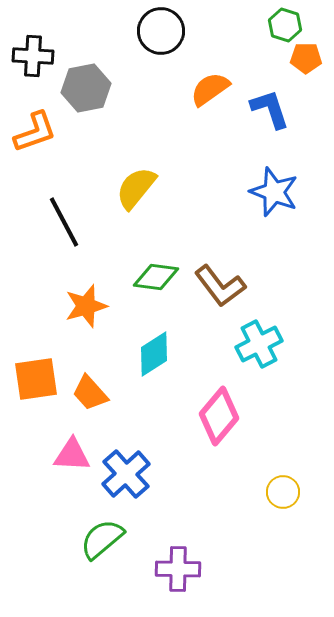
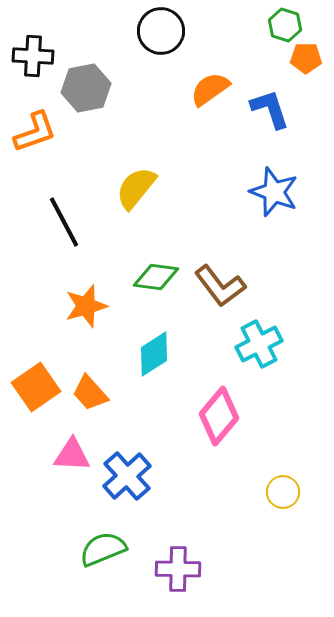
orange square: moved 8 px down; rotated 27 degrees counterclockwise
blue cross: moved 1 px right, 2 px down
green semicircle: moved 1 px right, 10 px down; rotated 18 degrees clockwise
